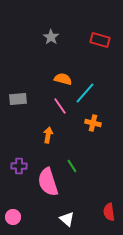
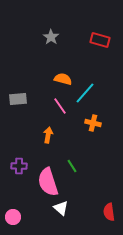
white triangle: moved 6 px left, 11 px up
